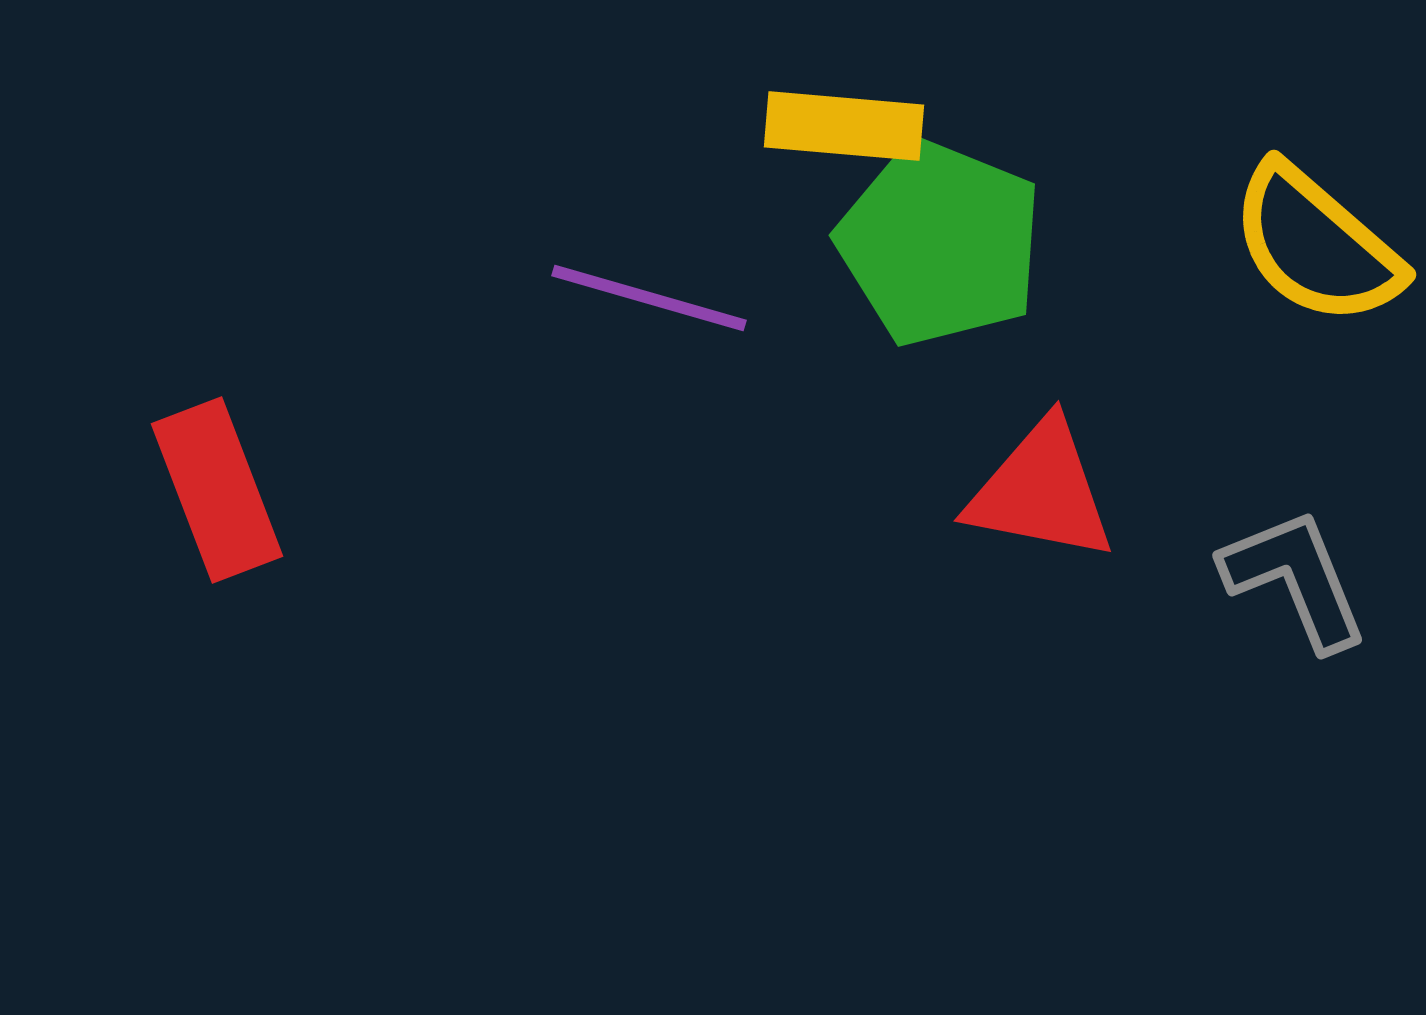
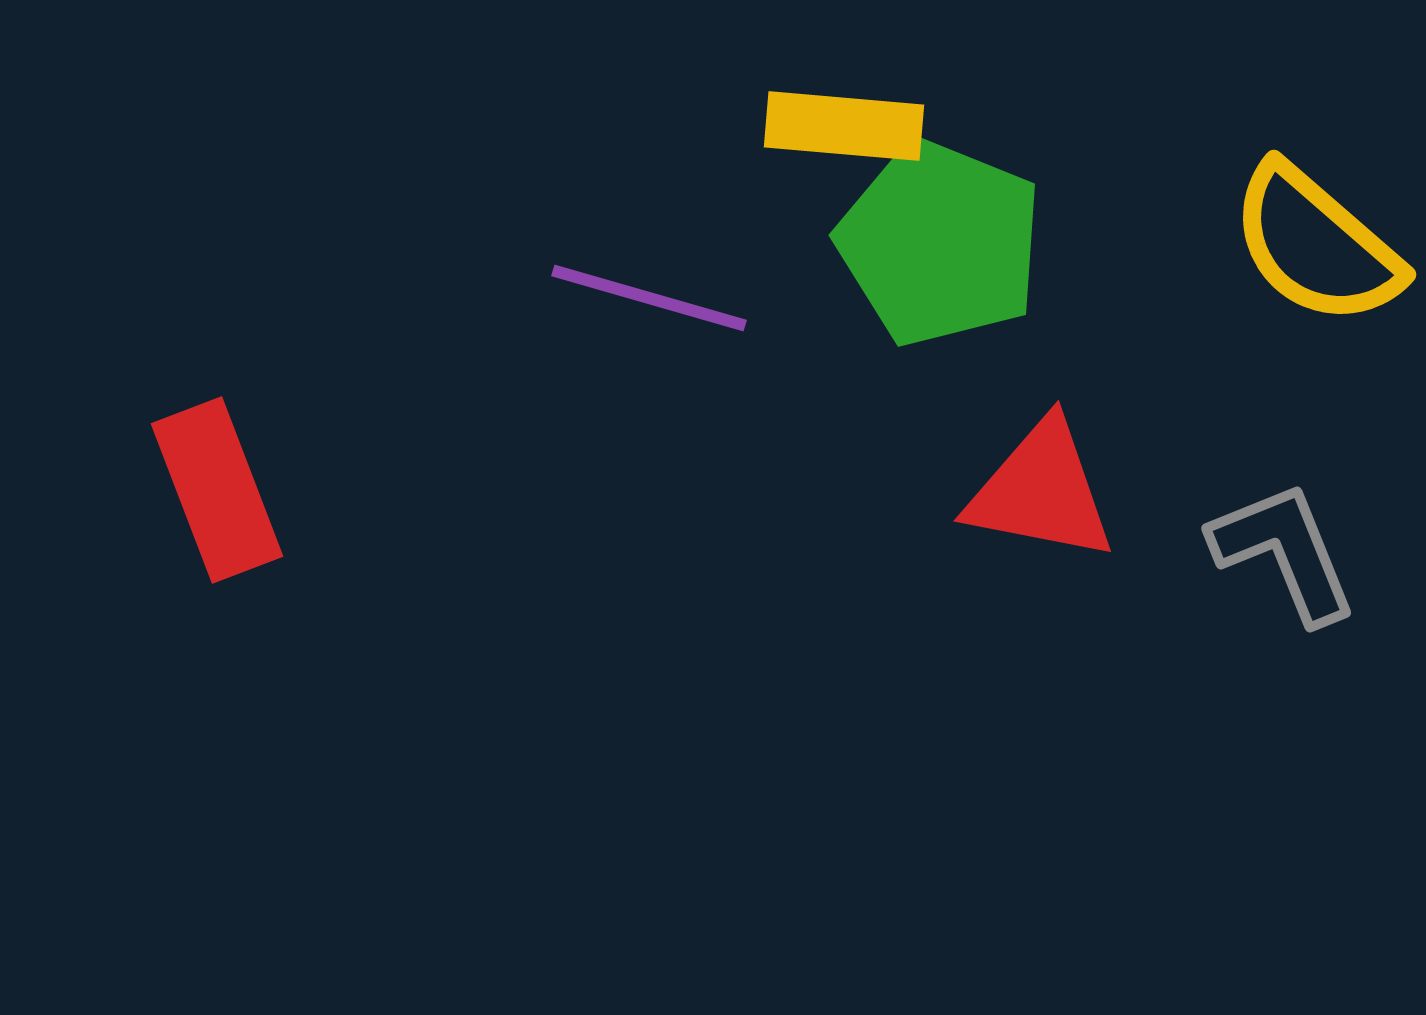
gray L-shape: moved 11 px left, 27 px up
